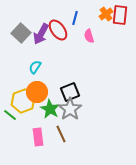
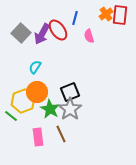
purple arrow: moved 1 px right
green line: moved 1 px right, 1 px down
